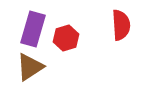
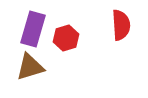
brown triangle: rotated 16 degrees clockwise
